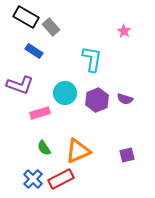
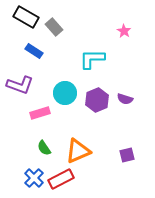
gray rectangle: moved 3 px right
cyan L-shape: rotated 100 degrees counterclockwise
blue cross: moved 1 px right, 1 px up
